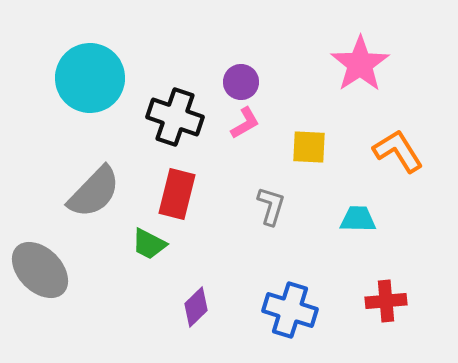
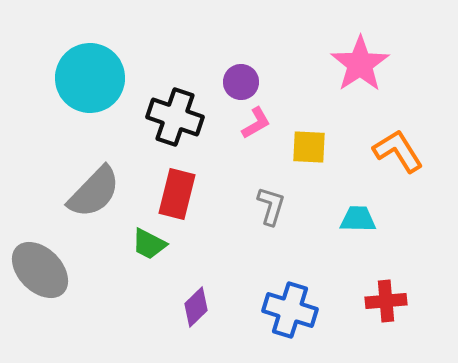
pink L-shape: moved 11 px right
